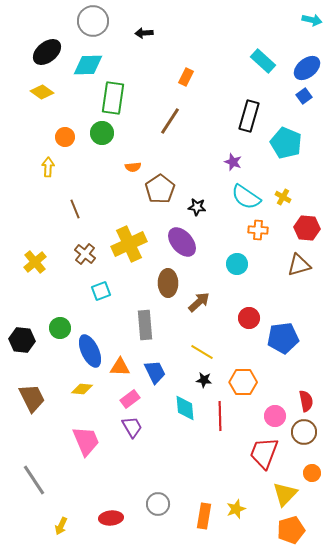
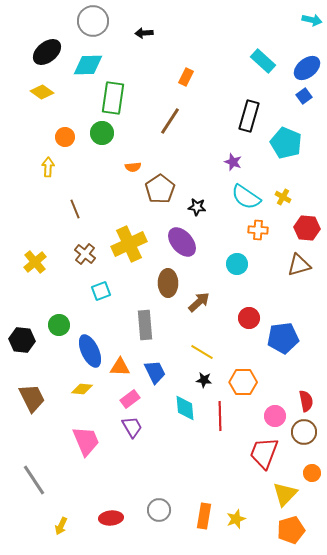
green circle at (60, 328): moved 1 px left, 3 px up
gray circle at (158, 504): moved 1 px right, 6 px down
yellow star at (236, 509): moved 10 px down
